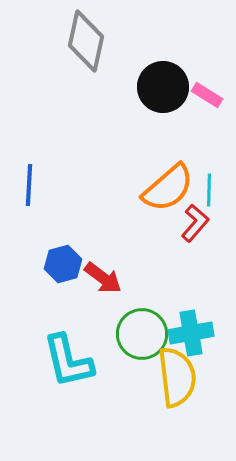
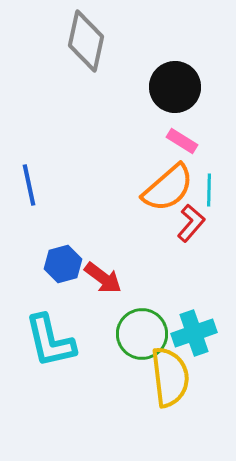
black circle: moved 12 px right
pink rectangle: moved 25 px left, 46 px down
blue line: rotated 15 degrees counterclockwise
red L-shape: moved 4 px left
cyan cross: moved 3 px right; rotated 9 degrees counterclockwise
cyan L-shape: moved 18 px left, 20 px up
yellow semicircle: moved 7 px left
